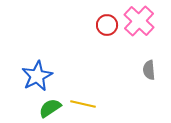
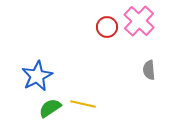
red circle: moved 2 px down
